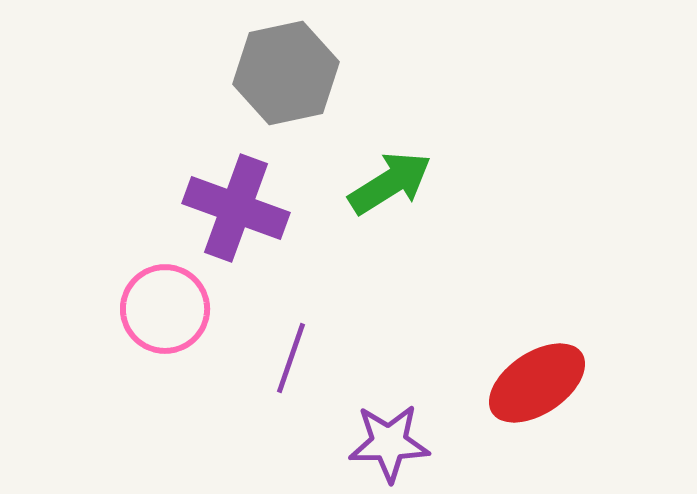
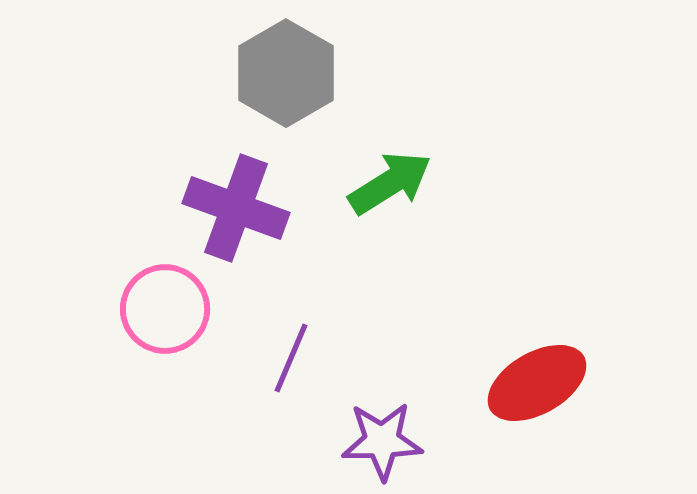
gray hexagon: rotated 18 degrees counterclockwise
purple line: rotated 4 degrees clockwise
red ellipse: rotated 4 degrees clockwise
purple star: moved 7 px left, 2 px up
